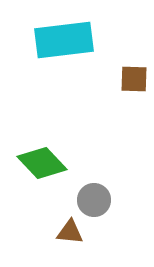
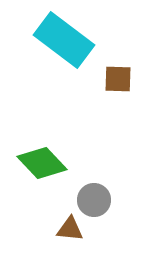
cyan rectangle: rotated 44 degrees clockwise
brown square: moved 16 px left
brown triangle: moved 3 px up
